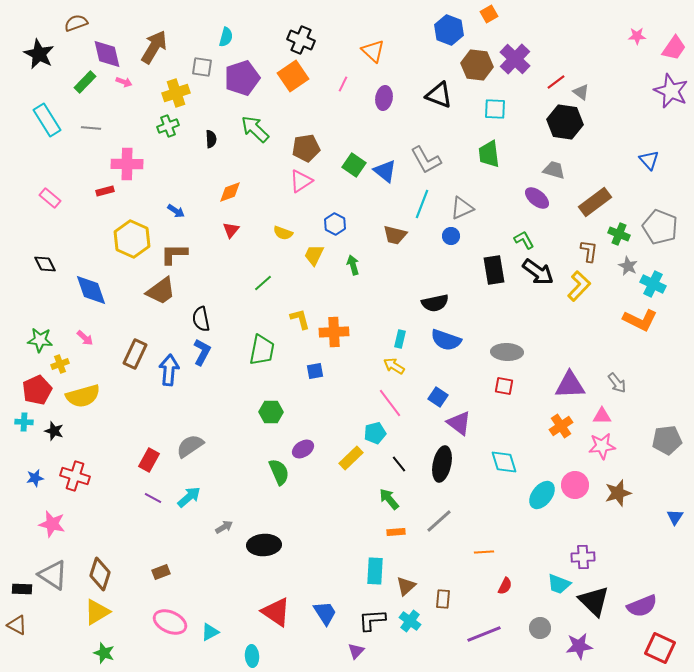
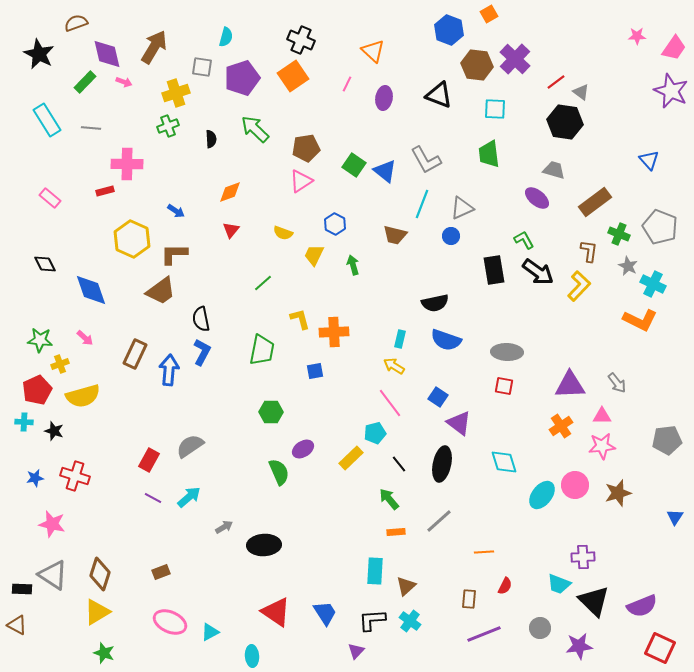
pink line at (343, 84): moved 4 px right
brown rectangle at (443, 599): moved 26 px right
